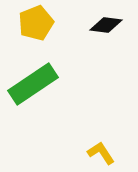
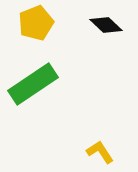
black diamond: rotated 36 degrees clockwise
yellow L-shape: moved 1 px left, 1 px up
